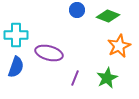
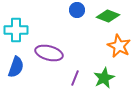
cyan cross: moved 5 px up
orange star: rotated 20 degrees counterclockwise
green star: moved 3 px left
